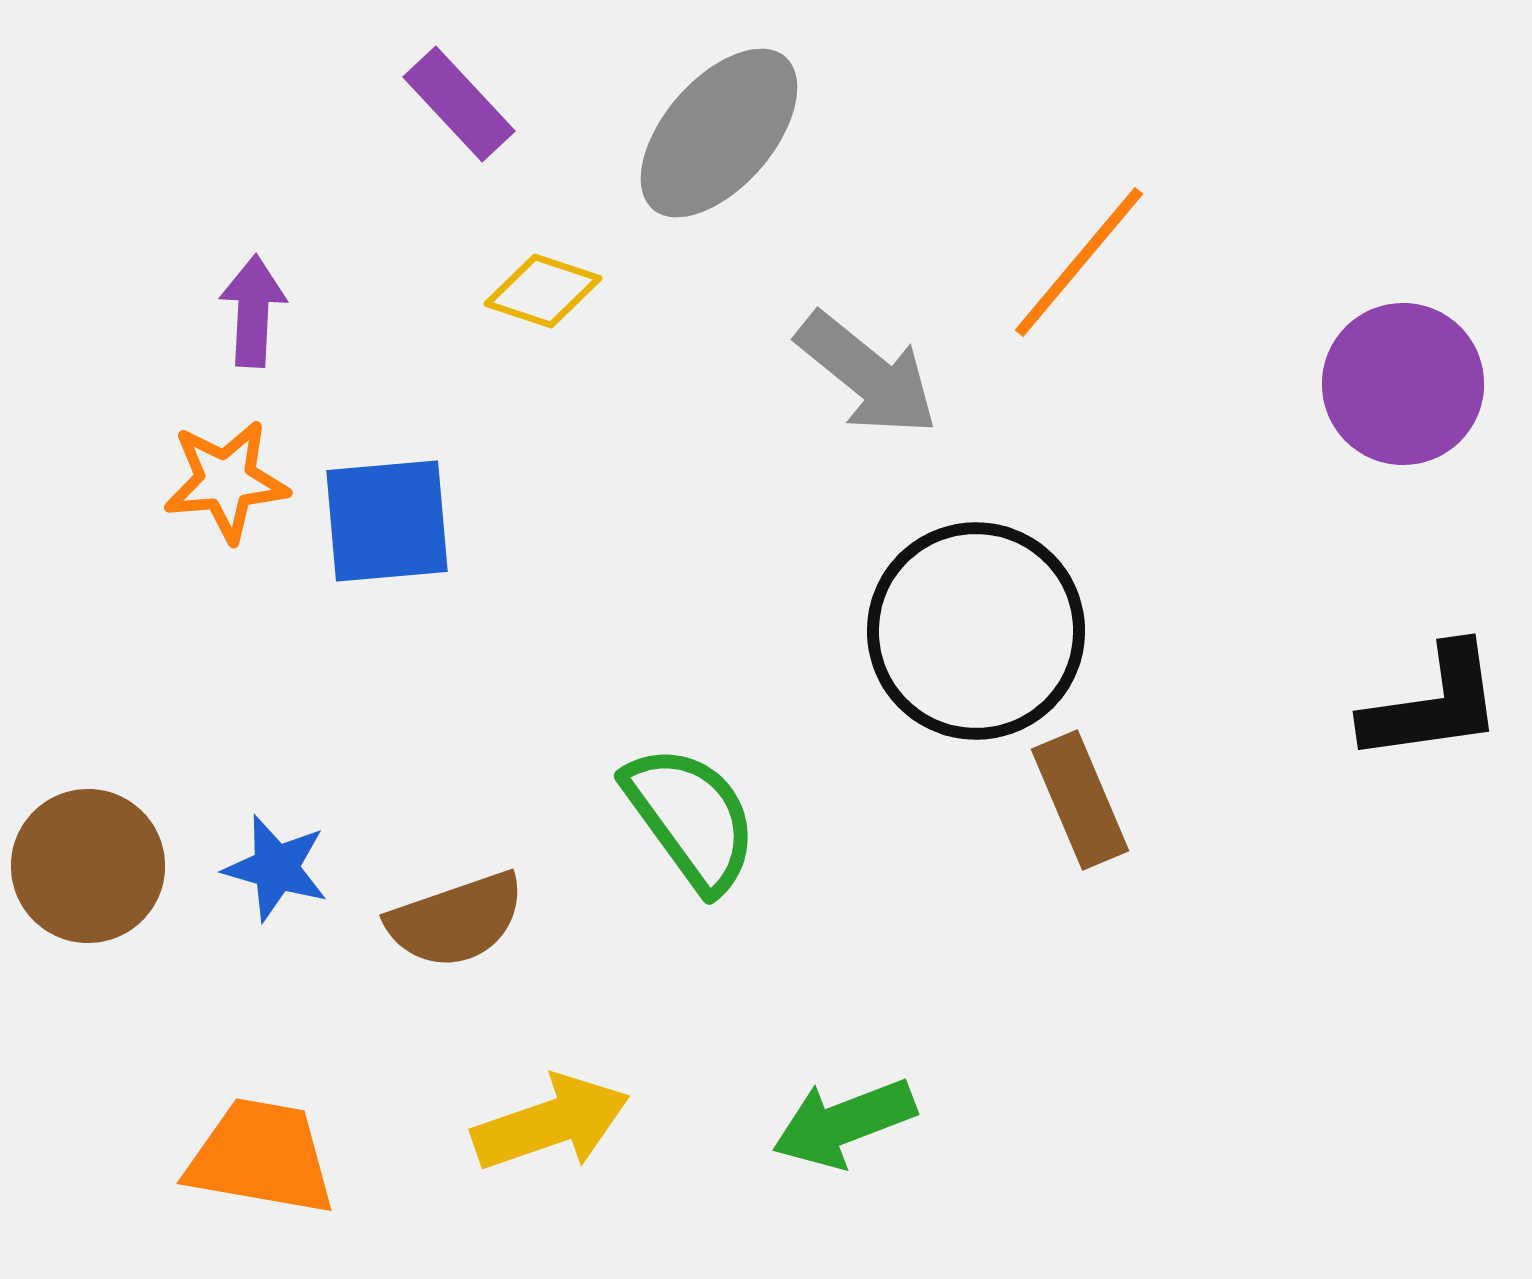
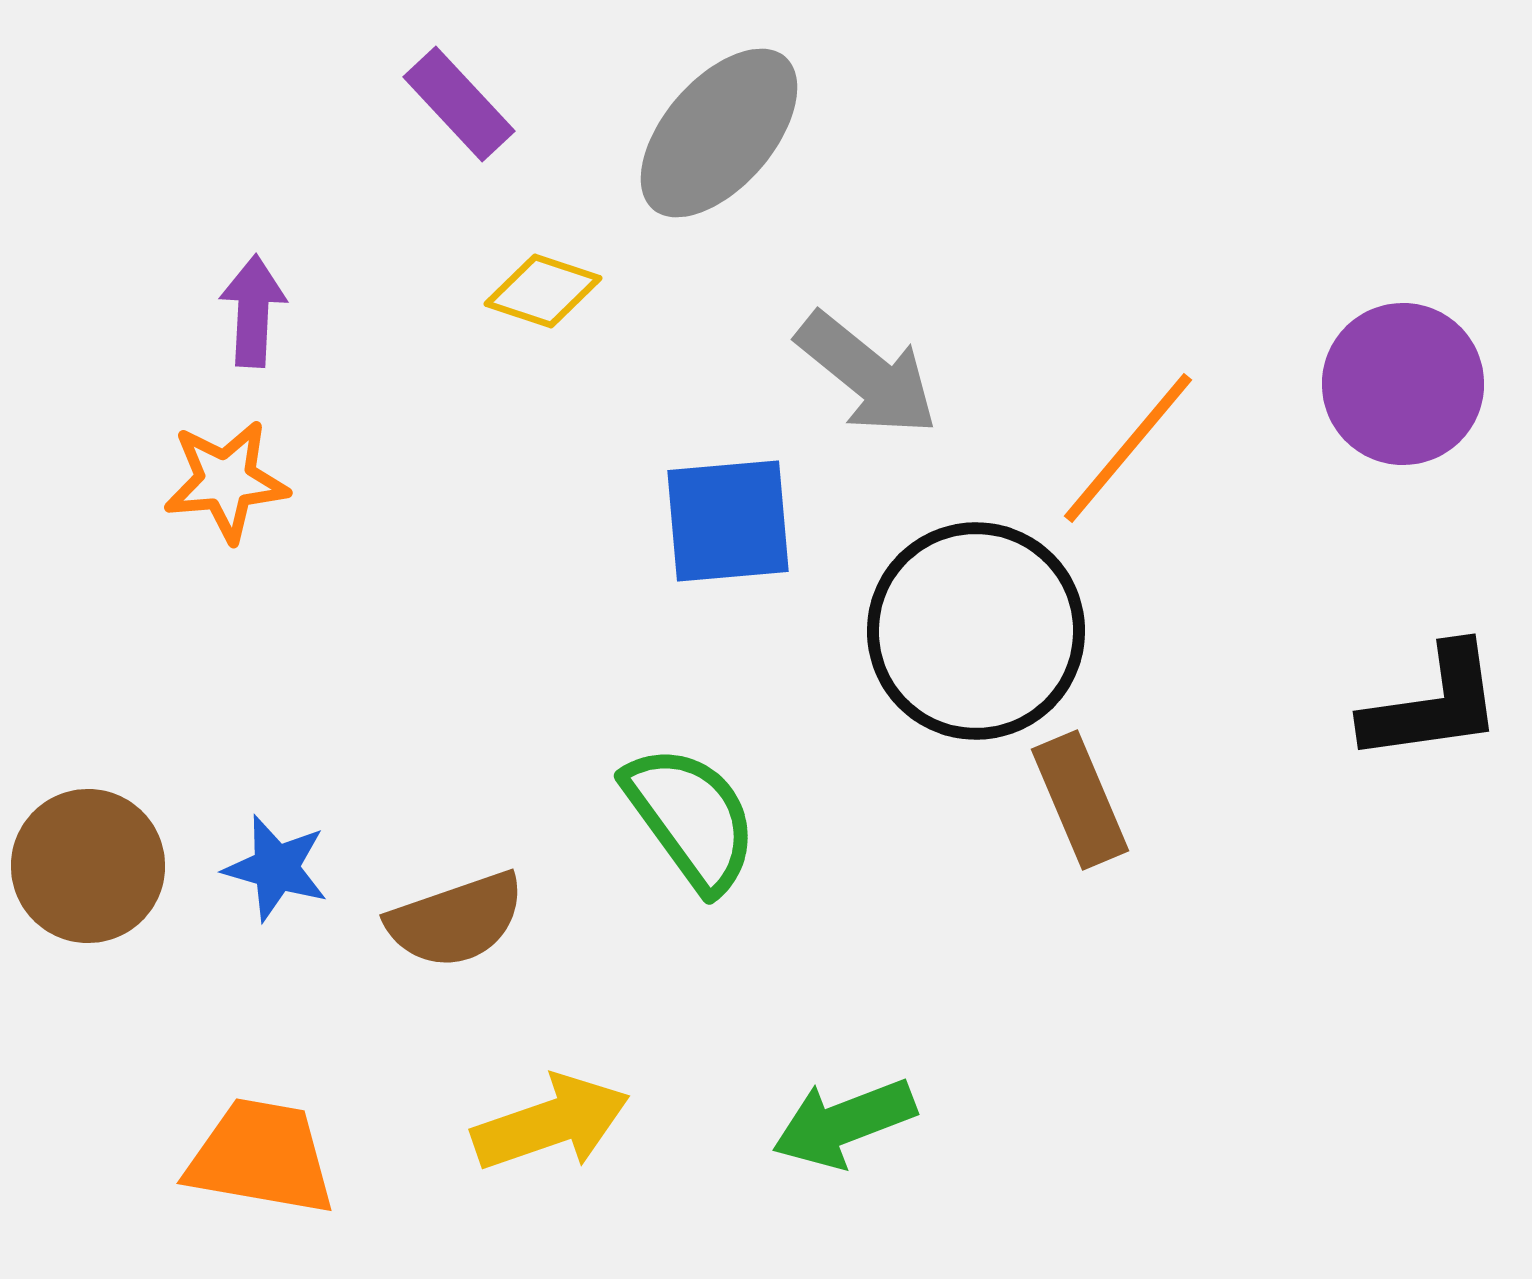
orange line: moved 49 px right, 186 px down
blue square: moved 341 px right
